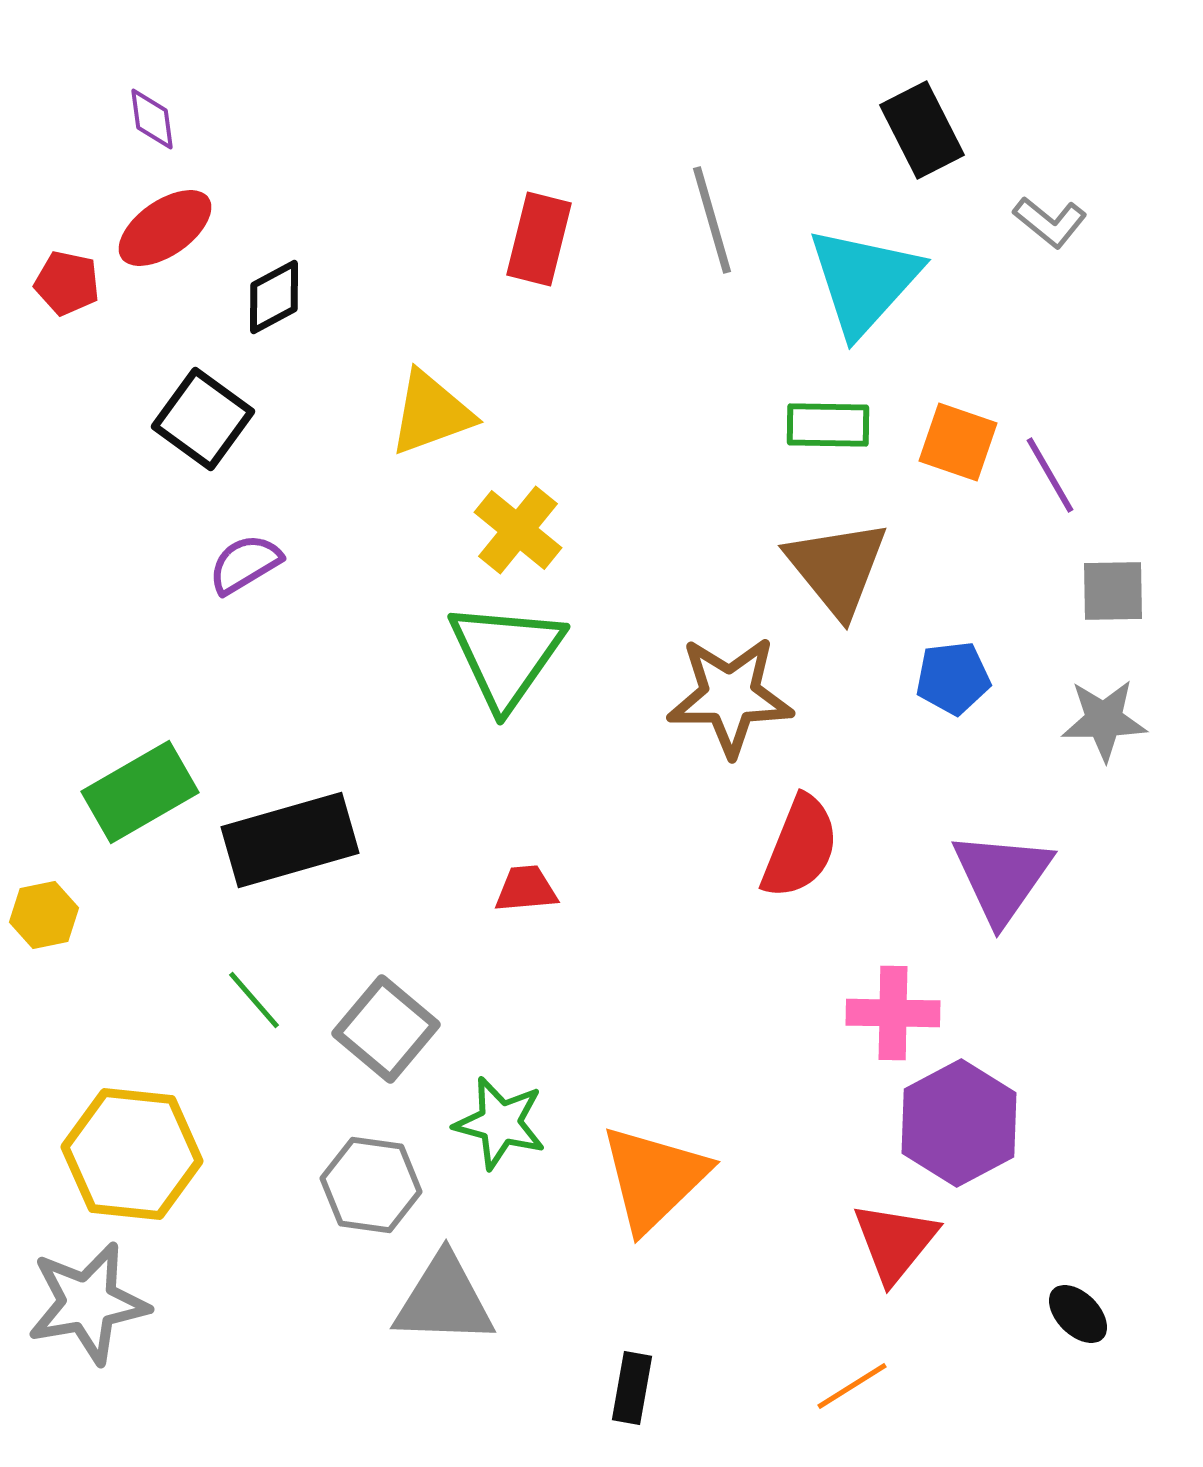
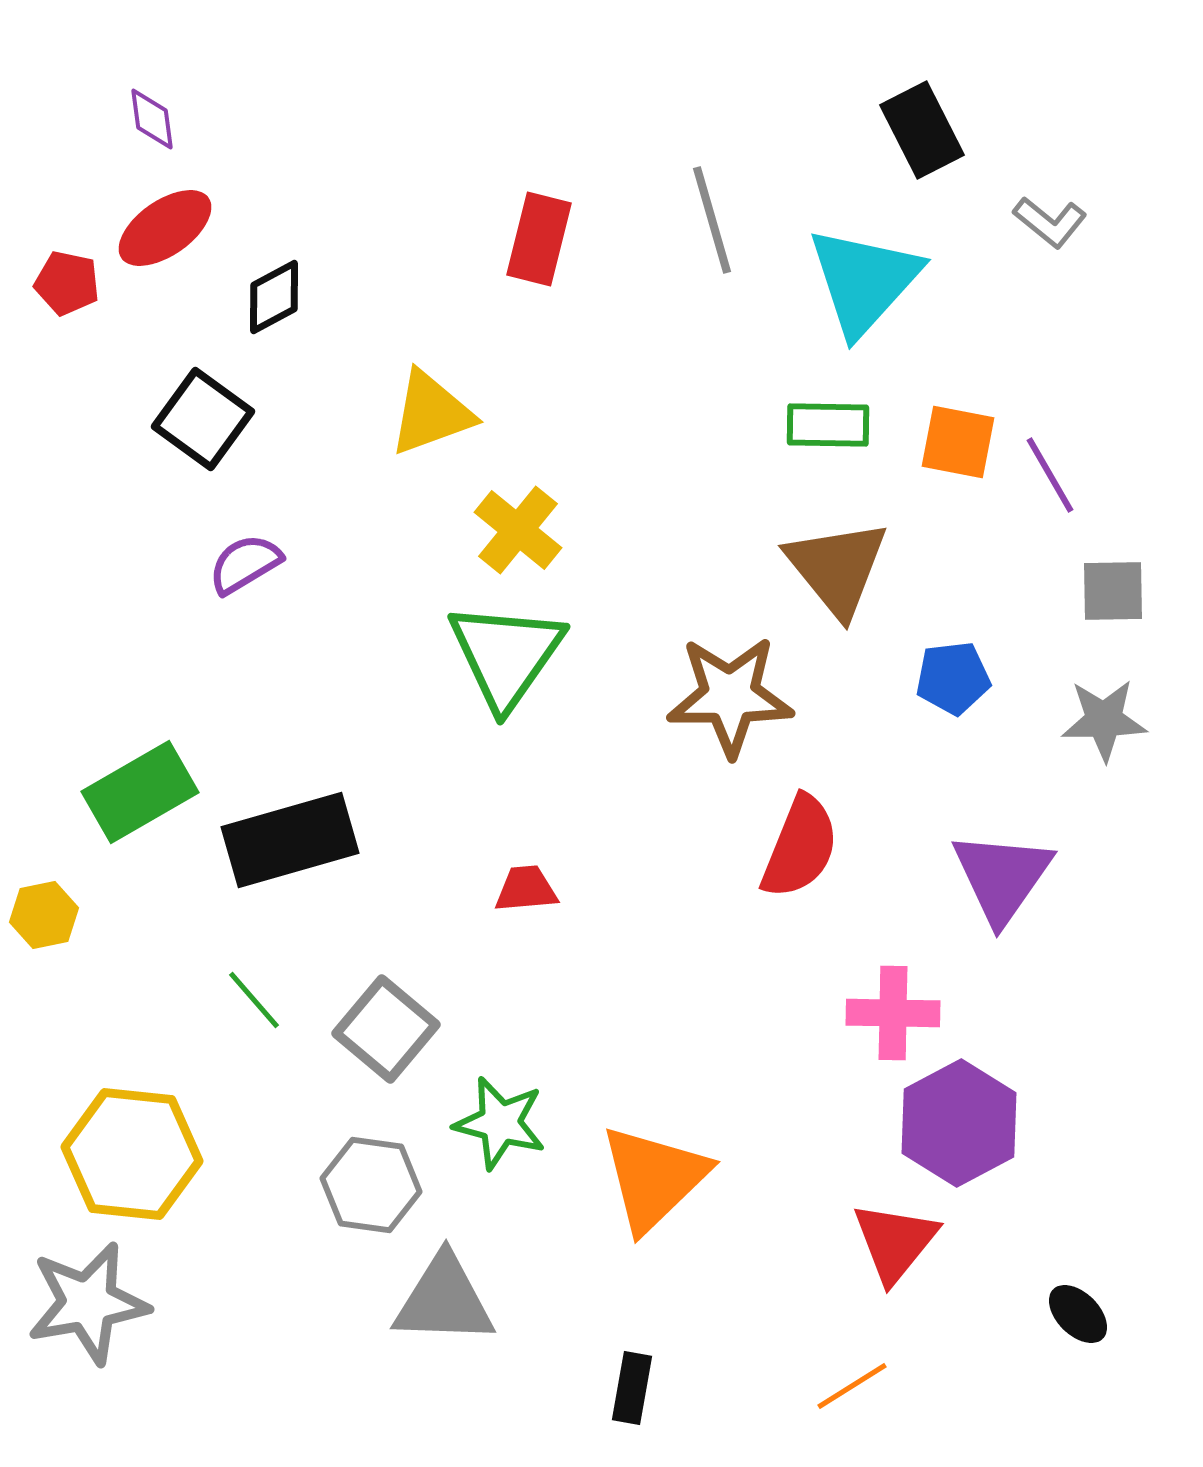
orange square at (958, 442): rotated 8 degrees counterclockwise
